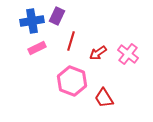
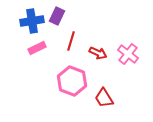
red arrow: rotated 120 degrees counterclockwise
